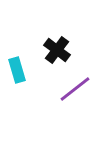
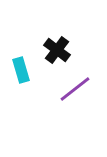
cyan rectangle: moved 4 px right
